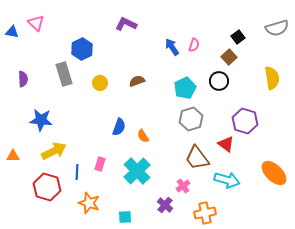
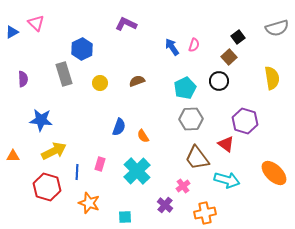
blue triangle: rotated 40 degrees counterclockwise
gray hexagon: rotated 15 degrees clockwise
